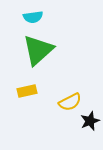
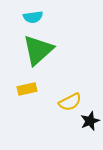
yellow rectangle: moved 2 px up
